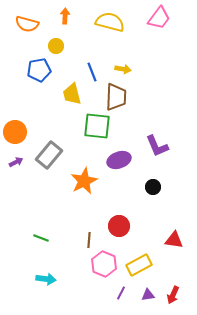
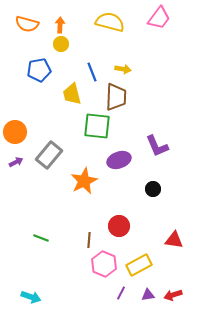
orange arrow: moved 5 px left, 9 px down
yellow circle: moved 5 px right, 2 px up
black circle: moved 2 px down
cyan arrow: moved 15 px left, 18 px down; rotated 12 degrees clockwise
red arrow: rotated 48 degrees clockwise
